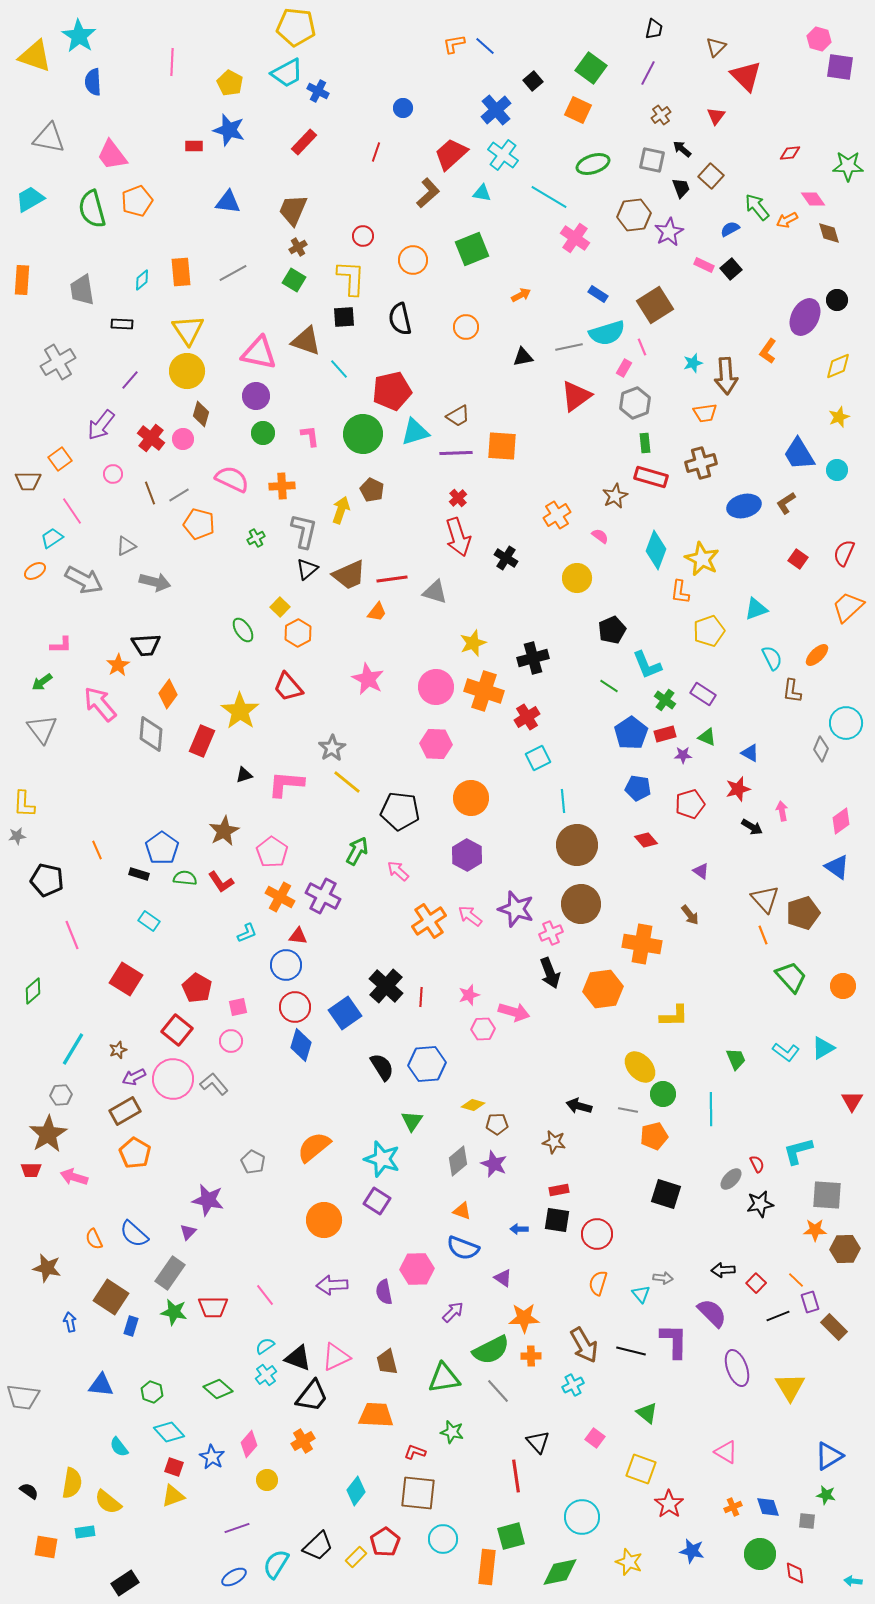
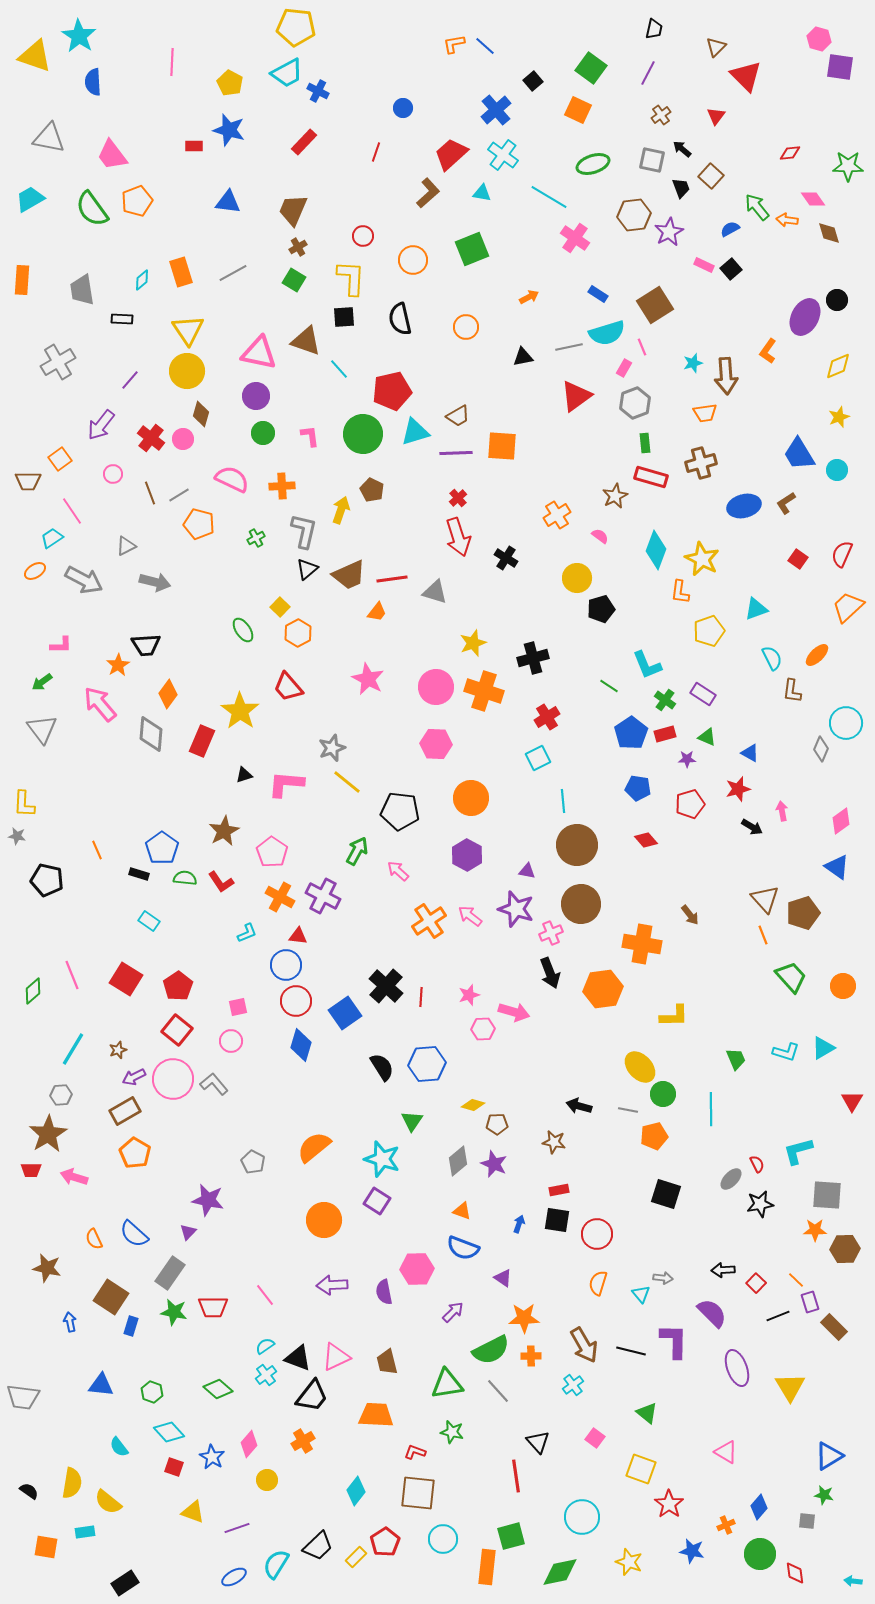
green semicircle at (92, 209): rotated 21 degrees counterclockwise
orange arrow at (787, 220): rotated 35 degrees clockwise
orange rectangle at (181, 272): rotated 12 degrees counterclockwise
orange arrow at (521, 295): moved 8 px right, 2 px down
black rectangle at (122, 324): moved 5 px up
red semicircle at (844, 553): moved 2 px left, 1 px down
black pentagon at (612, 630): moved 11 px left, 21 px up; rotated 8 degrees clockwise
red cross at (527, 717): moved 20 px right
gray star at (332, 748): rotated 12 degrees clockwise
purple star at (683, 755): moved 4 px right, 4 px down
gray star at (17, 836): rotated 18 degrees clockwise
purple triangle at (701, 871): moved 174 px left; rotated 24 degrees counterclockwise
pink line at (72, 935): moved 40 px down
red pentagon at (197, 988): moved 19 px left, 2 px up; rotated 8 degrees clockwise
red circle at (295, 1007): moved 1 px right, 6 px up
cyan L-shape at (786, 1052): rotated 20 degrees counterclockwise
blue arrow at (519, 1229): moved 5 px up; rotated 108 degrees clockwise
green triangle at (444, 1378): moved 3 px right, 6 px down
cyan cross at (573, 1385): rotated 10 degrees counterclockwise
green star at (826, 1495): moved 2 px left
yellow triangle at (173, 1496): moved 20 px right, 16 px down; rotated 40 degrees clockwise
orange cross at (733, 1507): moved 7 px left, 18 px down
blue diamond at (768, 1507): moved 9 px left; rotated 60 degrees clockwise
